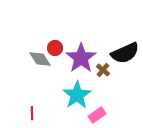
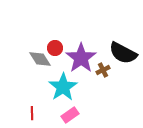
black semicircle: moved 2 px left; rotated 52 degrees clockwise
brown cross: rotated 24 degrees clockwise
cyan star: moved 14 px left, 8 px up
pink rectangle: moved 27 px left
